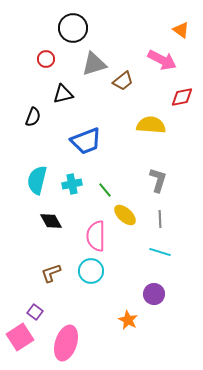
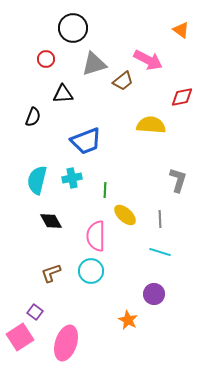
pink arrow: moved 14 px left
black triangle: rotated 10 degrees clockwise
gray L-shape: moved 20 px right
cyan cross: moved 6 px up
green line: rotated 42 degrees clockwise
